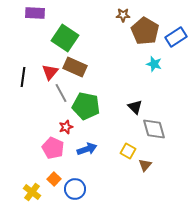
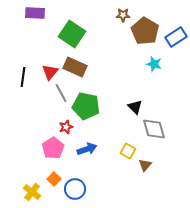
green square: moved 7 px right, 4 px up
pink pentagon: rotated 15 degrees clockwise
